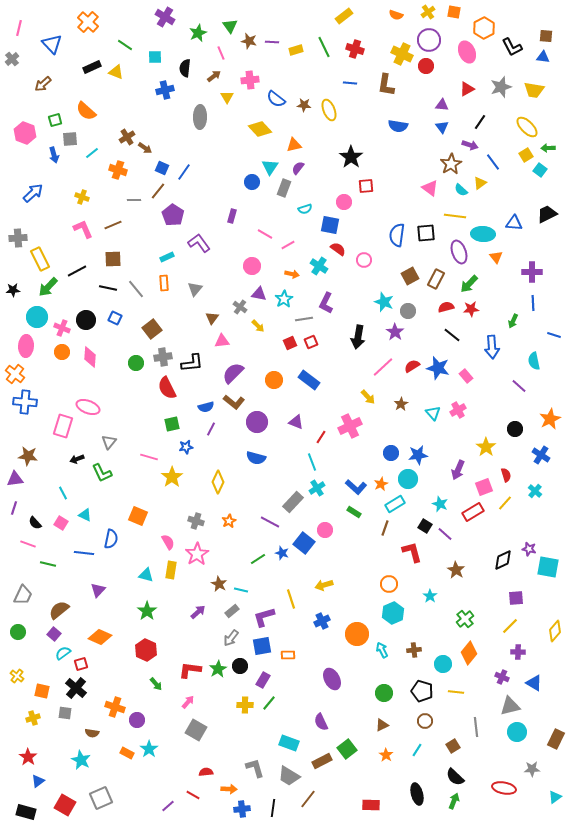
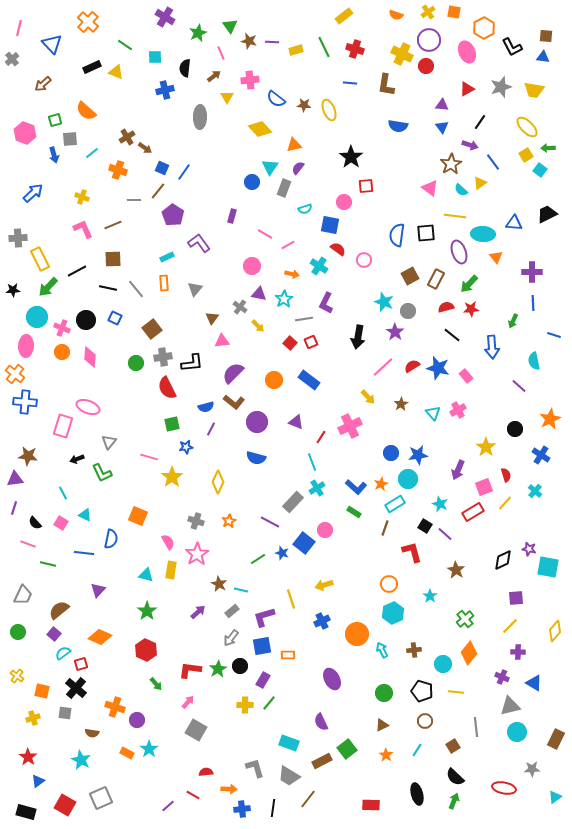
red square at (290, 343): rotated 24 degrees counterclockwise
